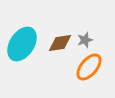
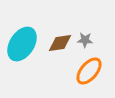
gray star: rotated 21 degrees clockwise
orange ellipse: moved 4 px down
